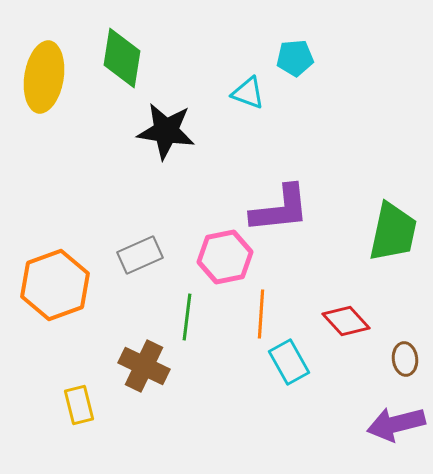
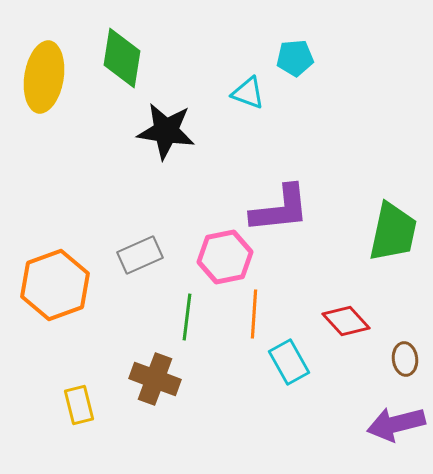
orange line: moved 7 px left
brown cross: moved 11 px right, 13 px down; rotated 6 degrees counterclockwise
